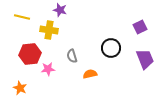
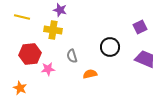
yellow cross: moved 4 px right
black circle: moved 1 px left, 1 px up
purple trapezoid: rotated 45 degrees counterclockwise
